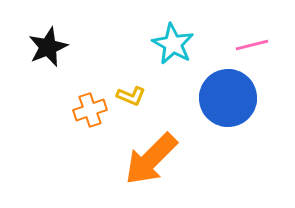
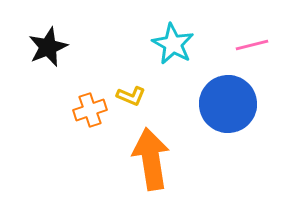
blue circle: moved 6 px down
orange arrow: rotated 126 degrees clockwise
